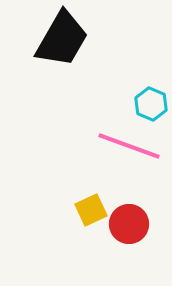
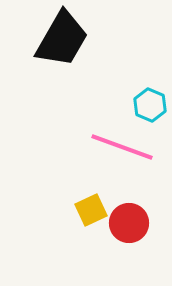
cyan hexagon: moved 1 px left, 1 px down
pink line: moved 7 px left, 1 px down
red circle: moved 1 px up
